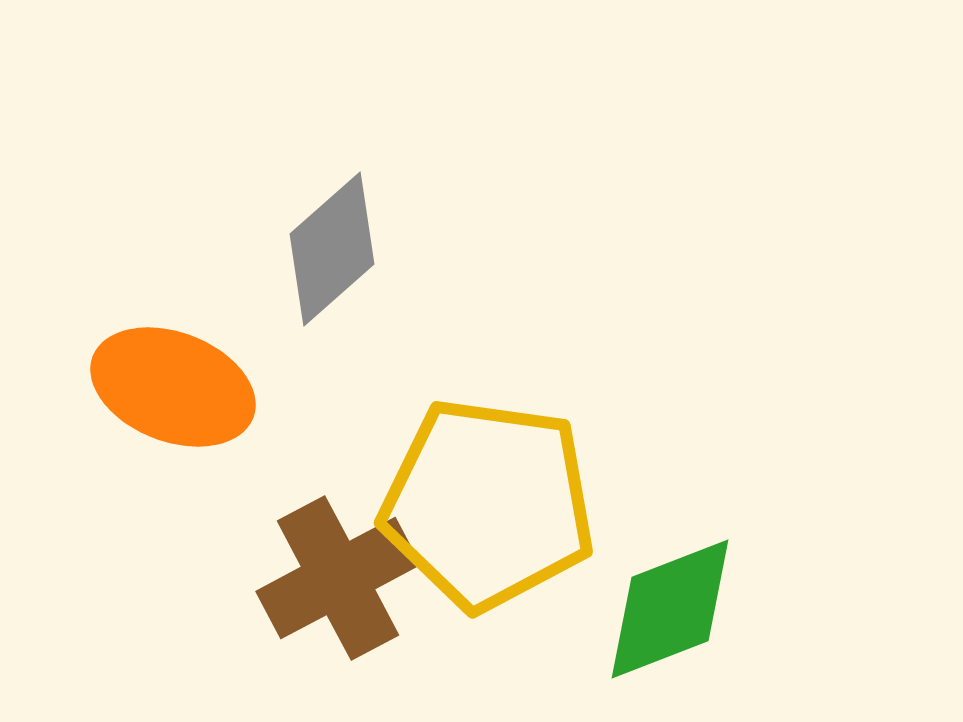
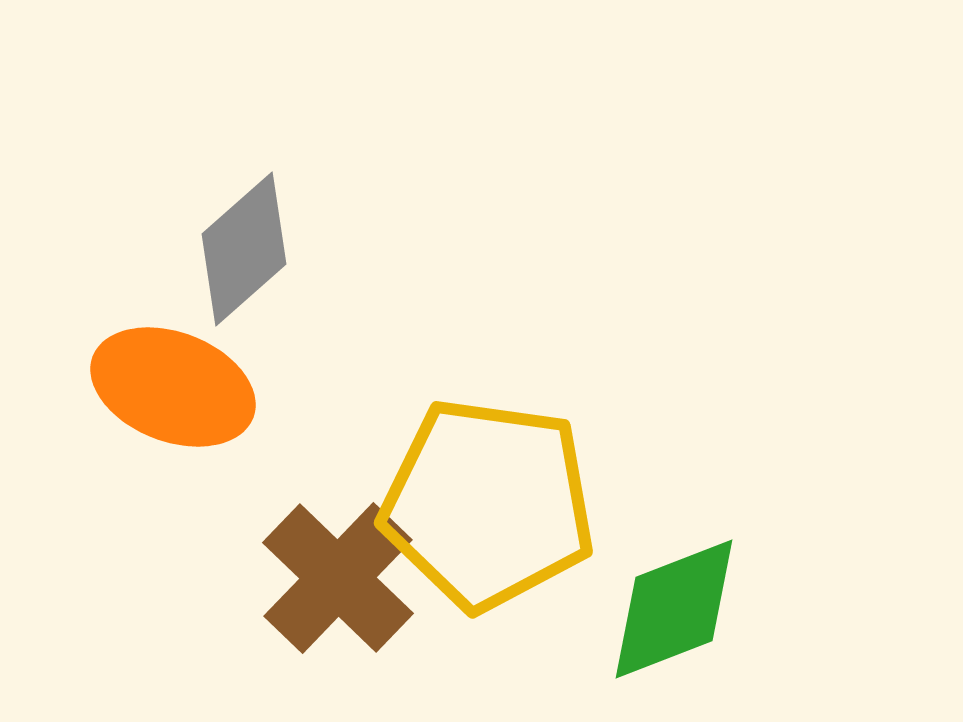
gray diamond: moved 88 px left
brown cross: rotated 18 degrees counterclockwise
green diamond: moved 4 px right
